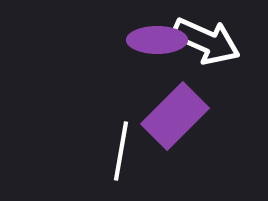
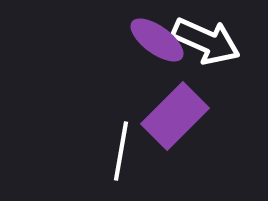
purple ellipse: rotated 36 degrees clockwise
